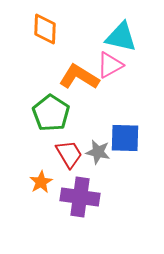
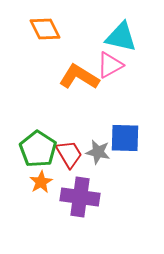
orange diamond: rotated 28 degrees counterclockwise
green pentagon: moved 13 px left, 36 px down
